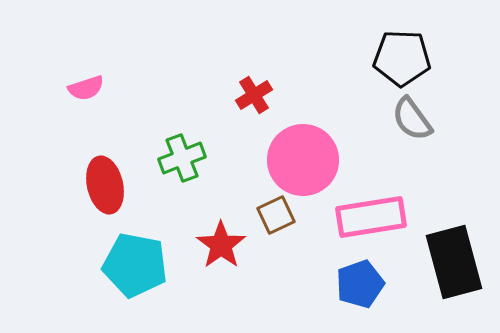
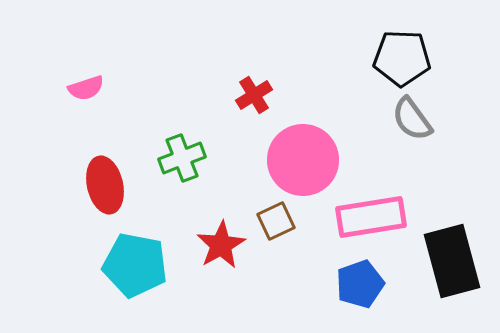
brown square: moved 6 px down
red star: rotated 6 degrees clockwise
black rectangle: moved 2 px left, 1 px up
